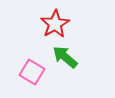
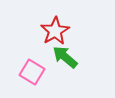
red star: moved 7 px down
